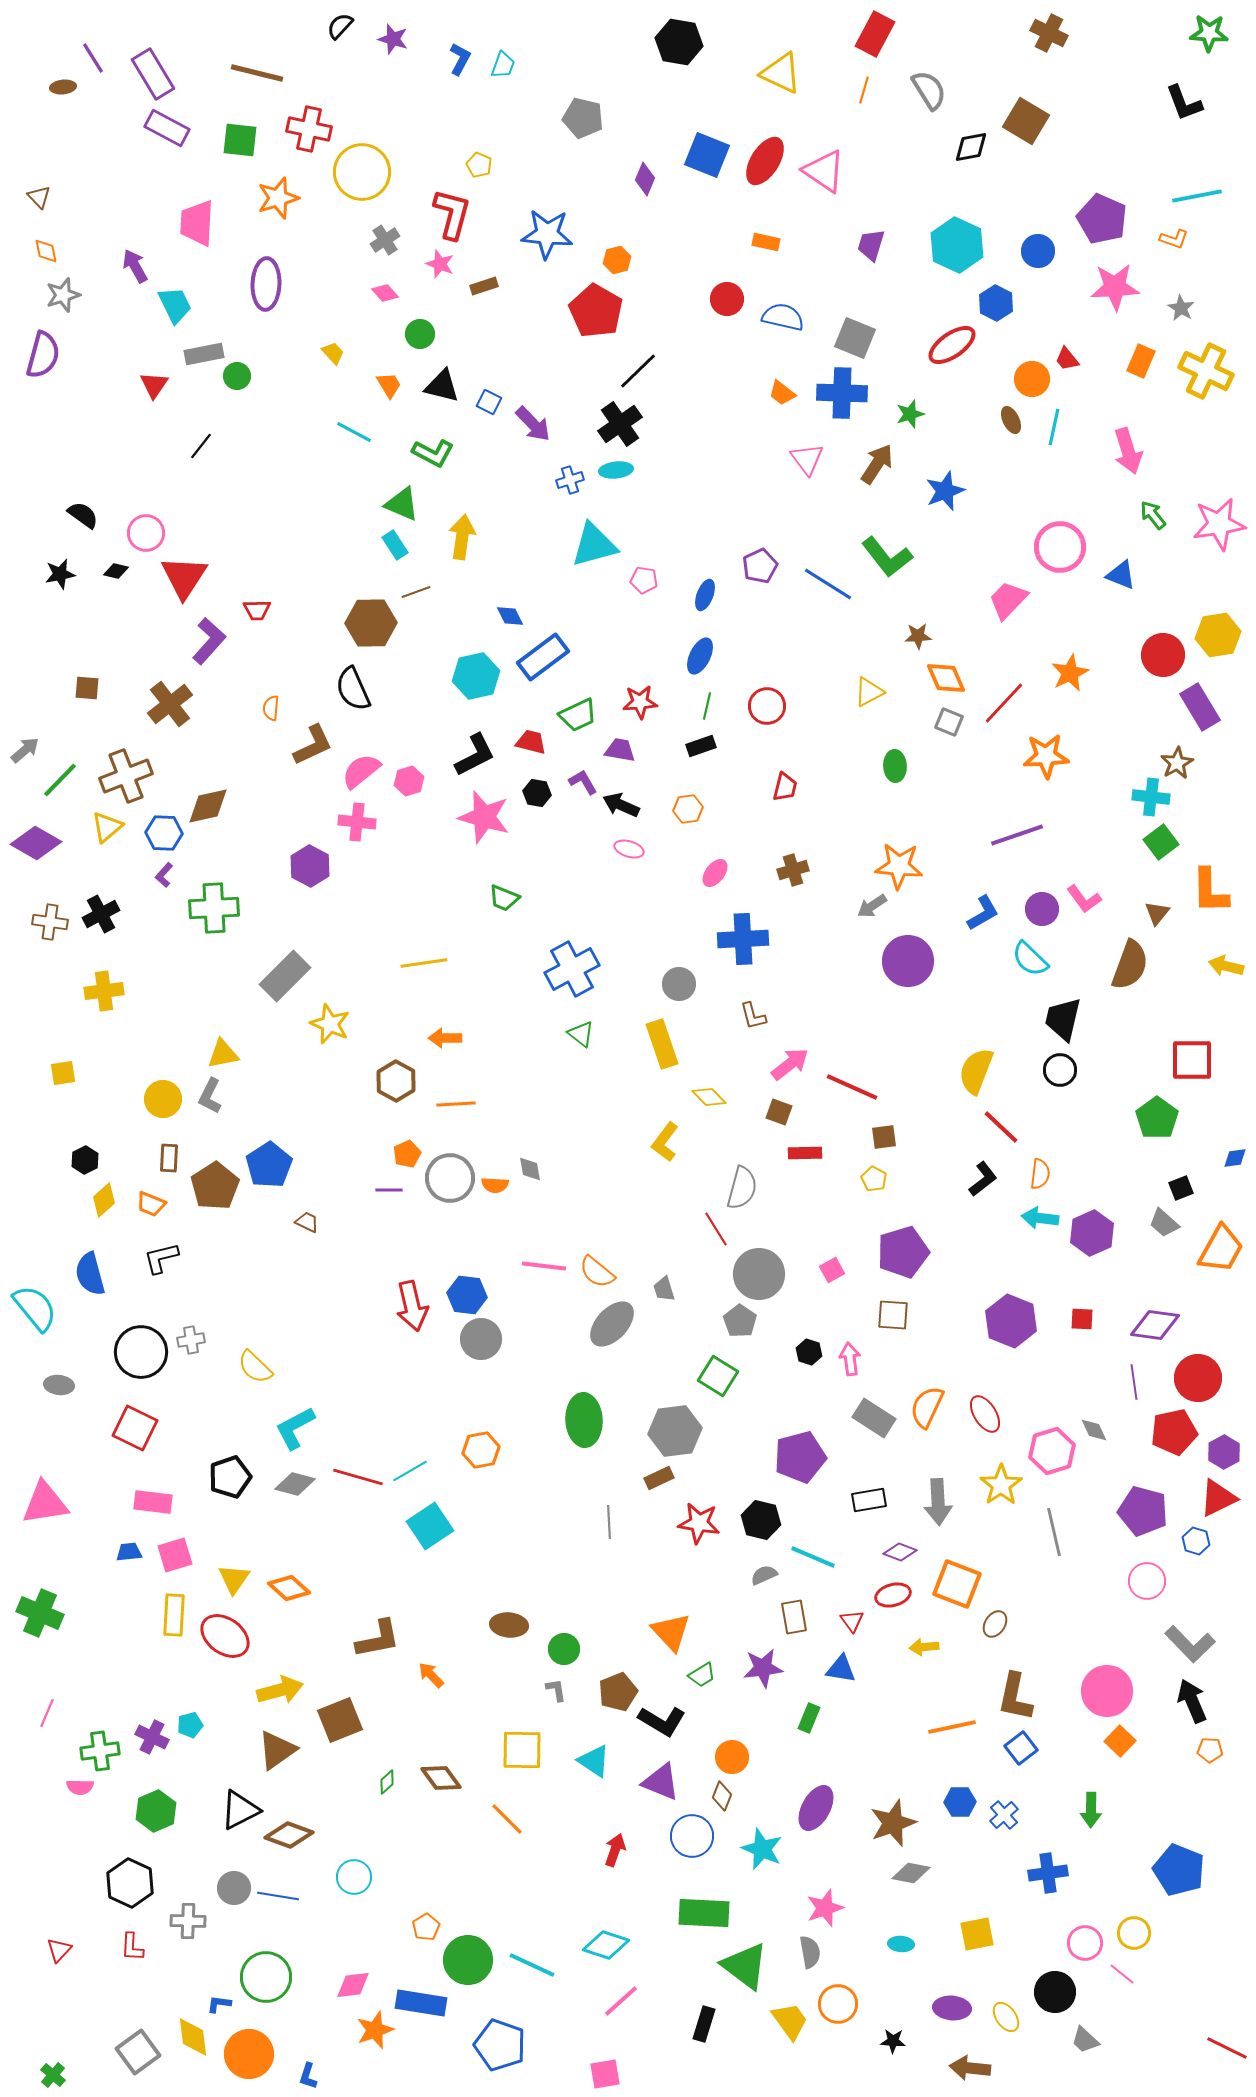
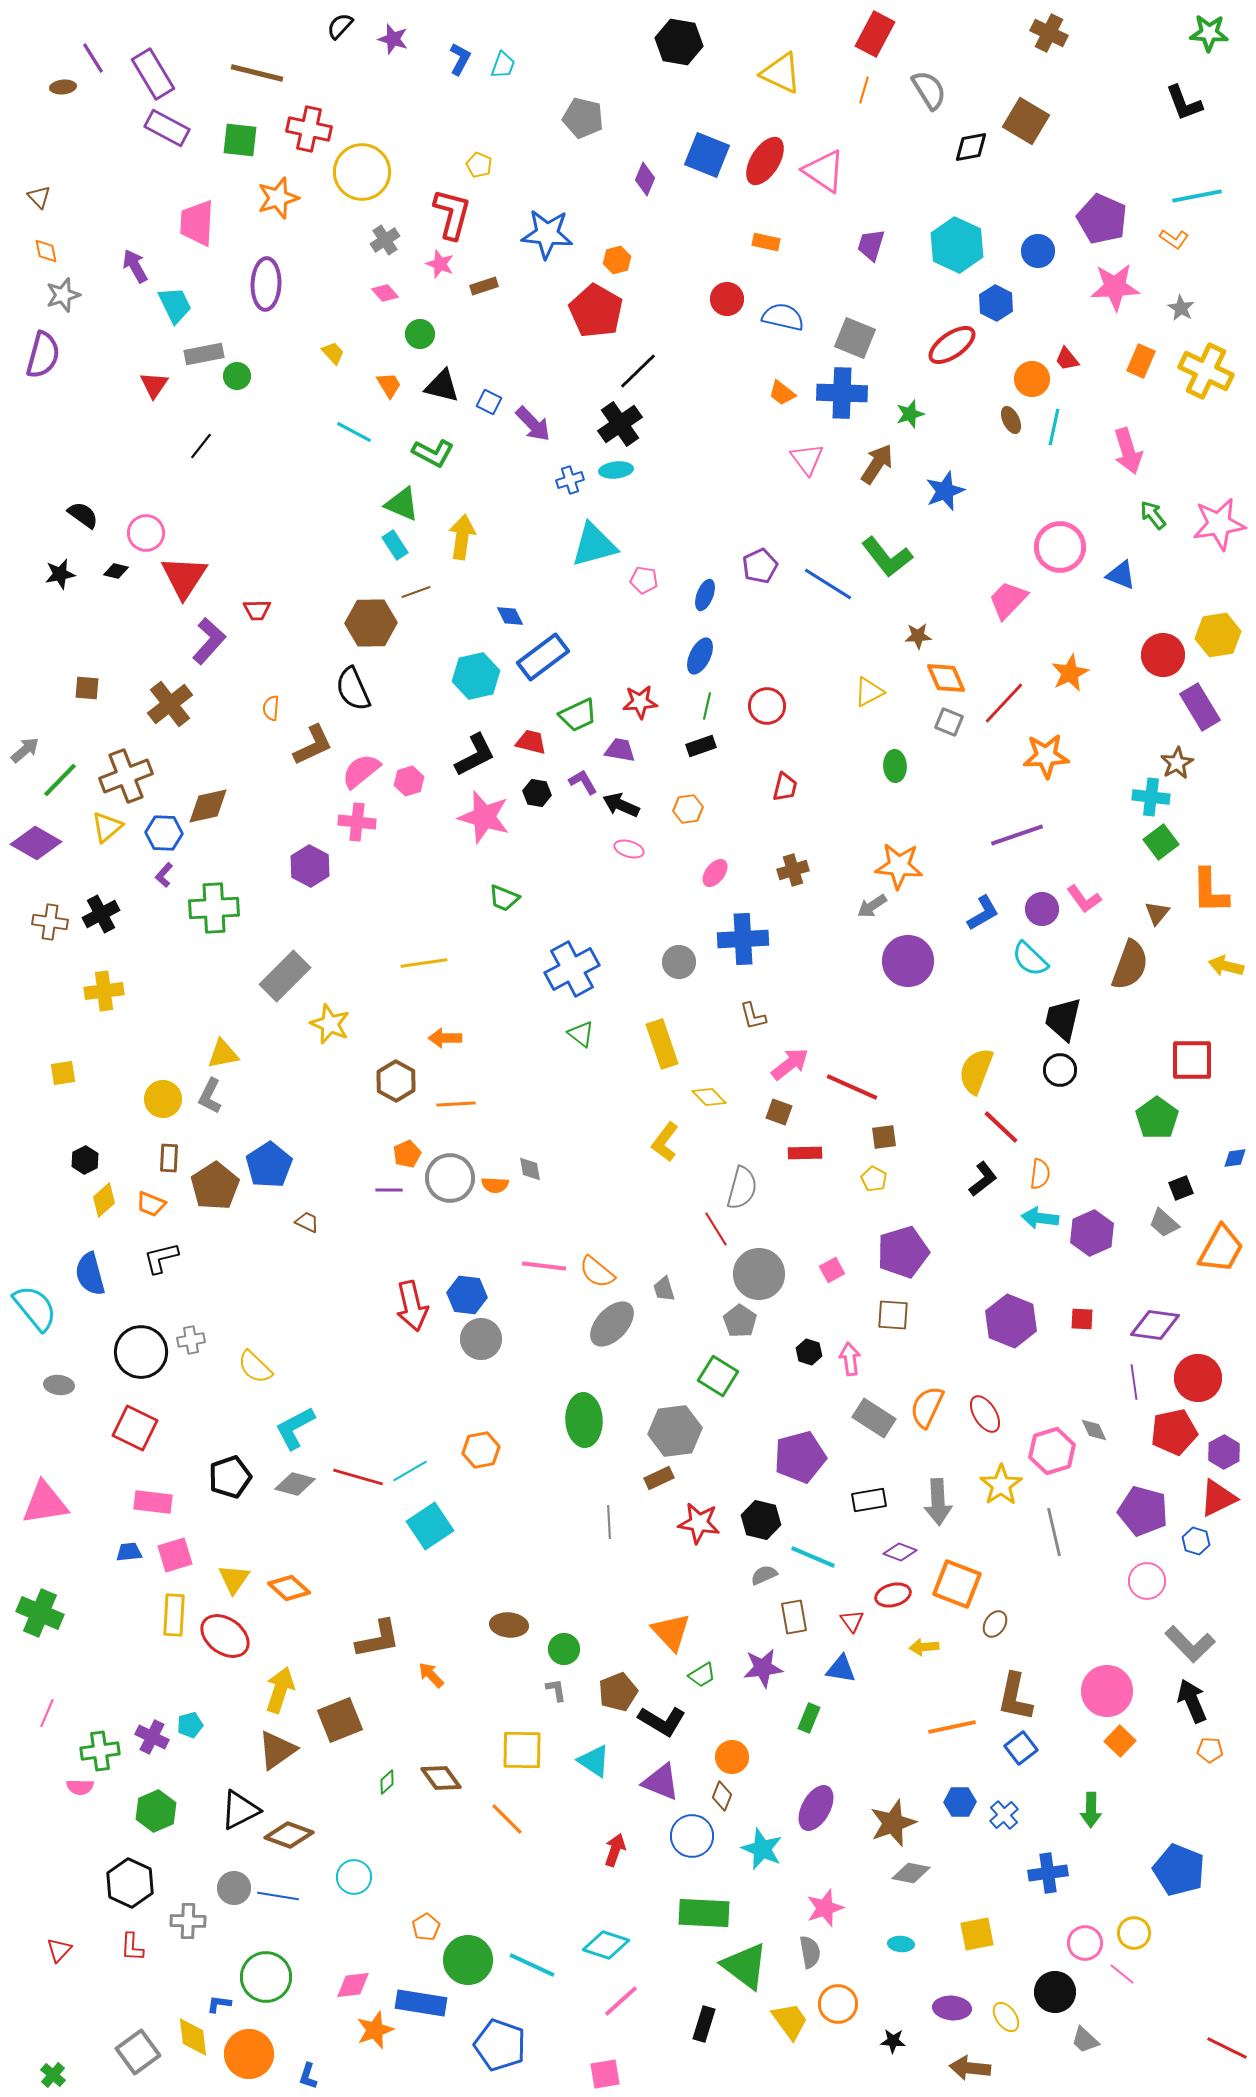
orange L-shape at (1174, 239): rotated 16 degrees clockwise
gray circle at (679, 984): moved 22 px up
yellow arrow at (280, 1690): rotated 57 degrees counterclockwise
